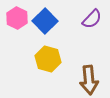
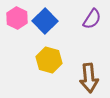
purple semicircle: rotated 10 degrees counterclockwise
yellow hexagon: moved 1 px right, 1 px down
brown arrow: moved 2 px up
